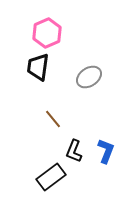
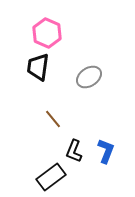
pink hexagon: rotated 12 degrees counterclockwise
